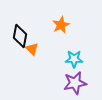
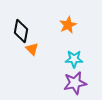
orange star: moved 7 px right
black diamond: moved 1 px right, 5 px up
